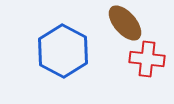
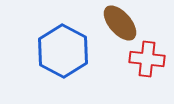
brown ellipse: moved 5 px left
